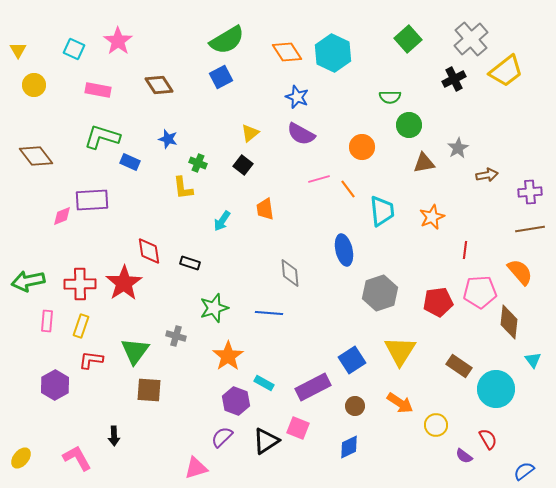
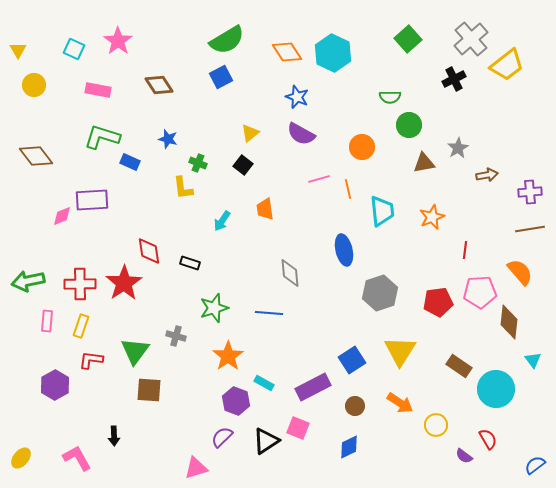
yellow trapezoid at (506, 71): moved 1 px right, 6 px up
orange line at (348, 189): rotated 24 degrees clockwise
blue semicircle at (524, 471): moved 11 px right, 6 px up
